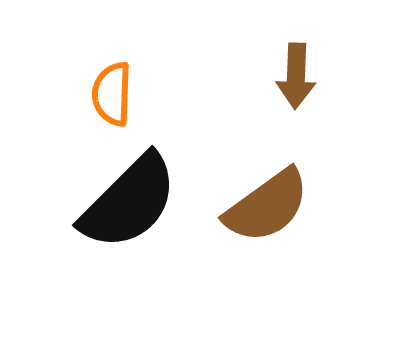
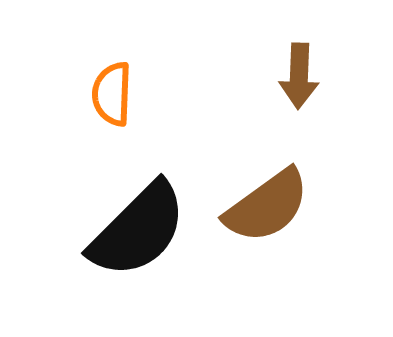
brown arrow: moved 3 px right
black semicircle: moved 9 px right, 28 px down
